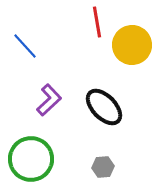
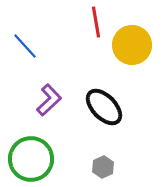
red line: moved 1 px left
gray hexagon: rotated 20 degrees counterclockwise
